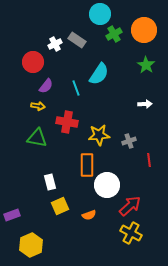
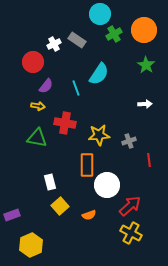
white cross: moved 1 px left
red cross: moved 2 px left, 1 px down
yellow square: rotated 18 degrees counterclockwise
